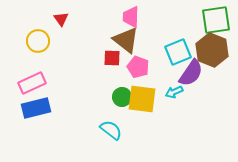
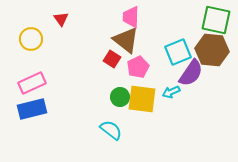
green square: rotated 20 degrees clockwise
yellow circle: moved 7 px left, 2 px up
brown hexagon: rotated 16 degrees counterclockwise
red square: moved 1 px down; rotated 30 degrees clockwise
pink pentagon: rotated 25 degrees clockwise
cyan arrow: moved 3 px left
green circle: moved 2 px left
blue rectangle: moved 4 px left, 1 px down
